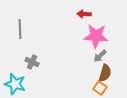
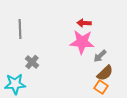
red arrow: moved 9 px down
pink star: moved 14 px left, 6 px down
gray cross: rotated 16 degrees clockwise
brown semicircle: rotated 30 degrees clockwise
cyan star: rotated 20 degrees counterclockwise
orange square: moved 1 px right, 1 px up
